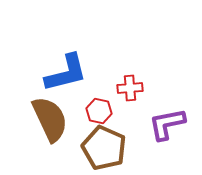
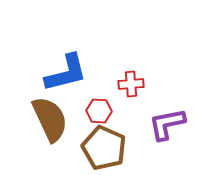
red cross: moved 1 px right, 4 px up
red hexagon: rotated 10 degrees counterclockwise
